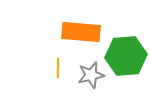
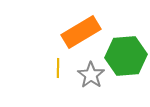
orange rectangle: rotated 36 degrees counterclockwise
gray star: rotated 24 degrees counterclockwise
